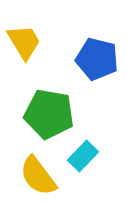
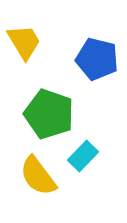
green pentagon: rotated 9 degrees clockwise
